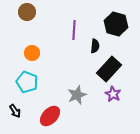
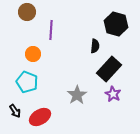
purple line: moved 23 px left
orange circle: moved 1 px right, 1 px down
gray star: rotated 12 degrees counterclockwise
red ellipse: moved 10 px left, 1 px down; rotated 15 degrees clockwise
